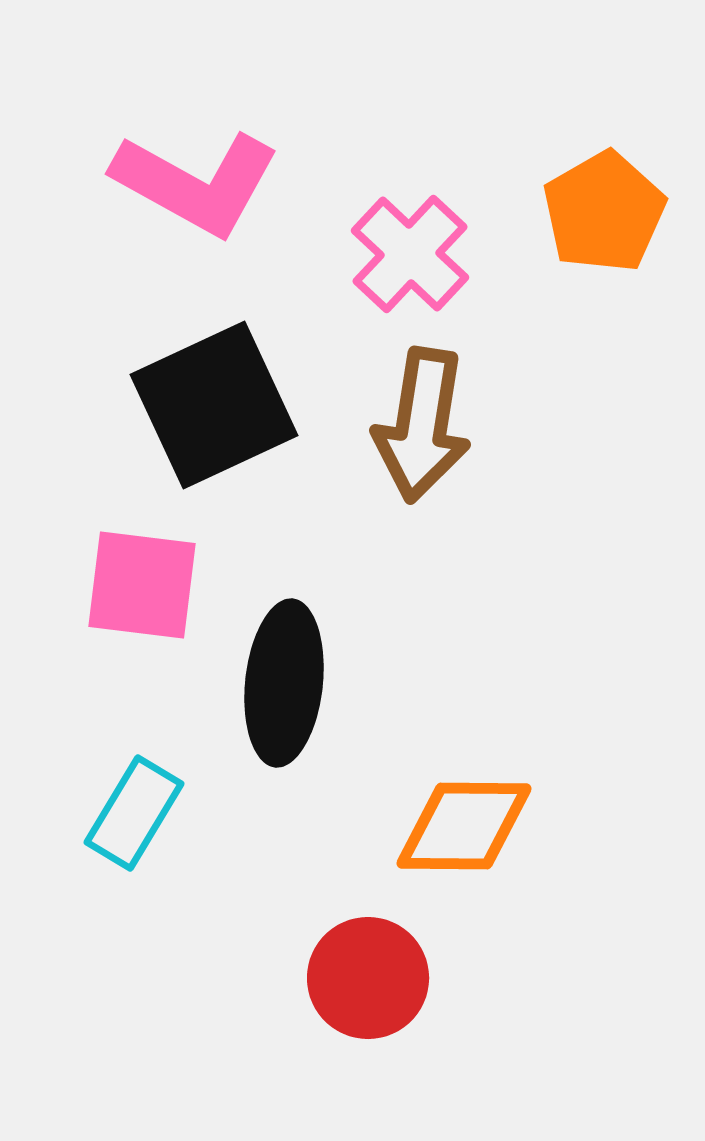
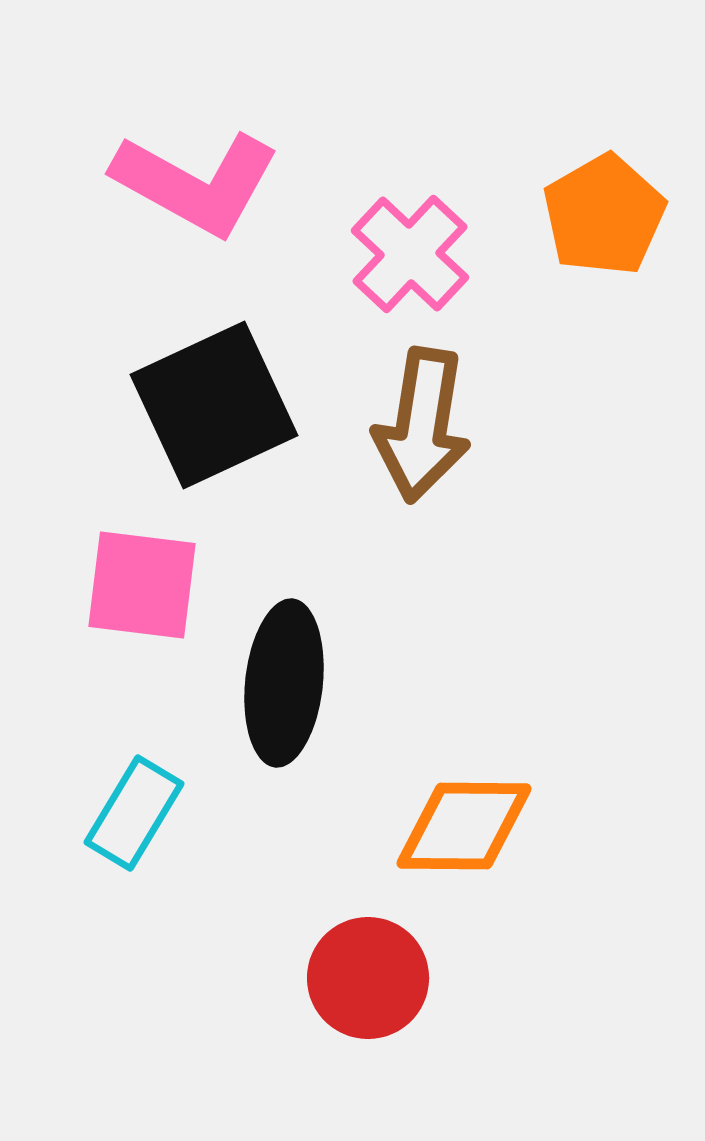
orange pentagon: moved 3 px down
